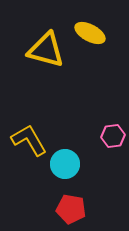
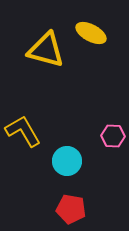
yellow ellipse: moved 1 px right
pink hexagon: rotated 10 degrees clockwise
yellow L-shape: moved 6 px left, 9 px up
cyan circle: moved 2 px right, 3 px up
